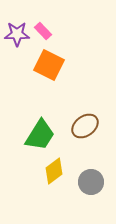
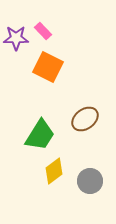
purple star: moved 1 px left, 4 px down
orange square: moved 1 px left, 2 px down
brown ellipse: moved 7 px up
gray circle: moved 1 px left, 1 px up
